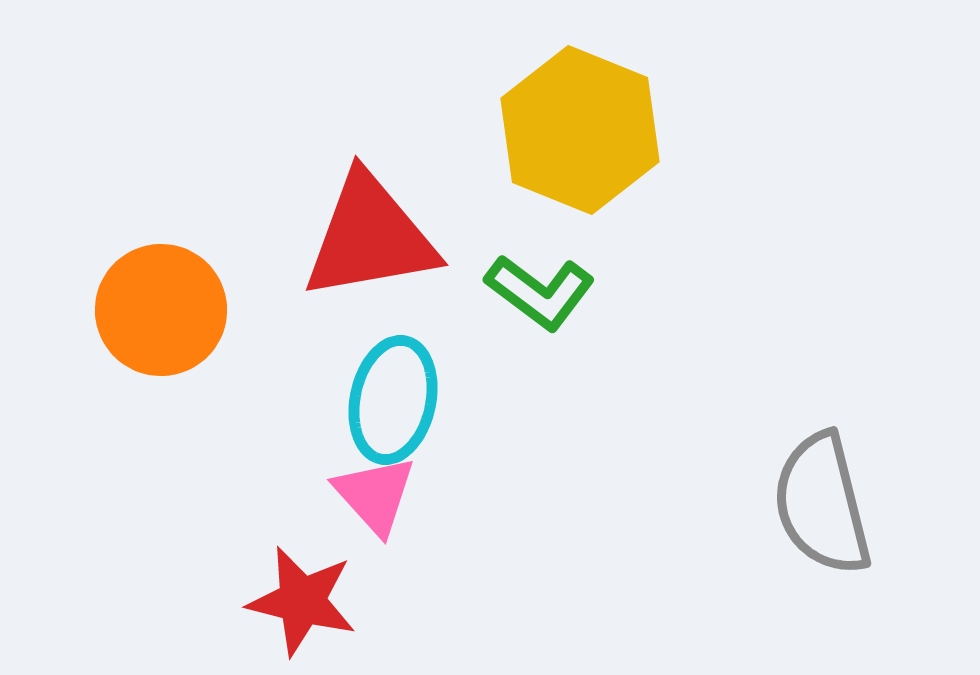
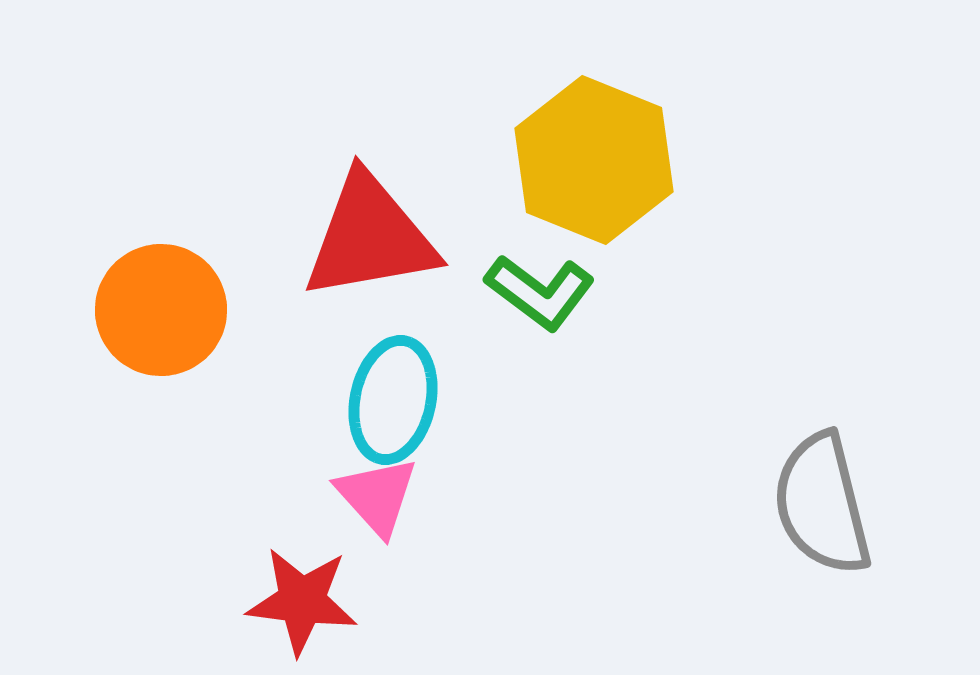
yellow hexagon: moved 14 px right, 30 px down
pink triangle: moved 2 px right, 1 px down
red star: rotated 7 degrees counterclockwise
